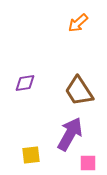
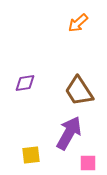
purple arrow: moved 1 px left, 1 px up
